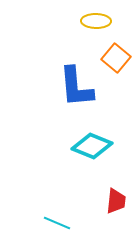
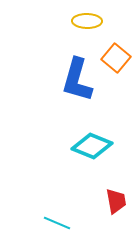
yellow ellipse: moved 9 px left
blue L-shape: moved 1 px right, 7 px up; rotated 21 degrees clockwise
red trapezoid: rotated 16 degrees counterclockwise
